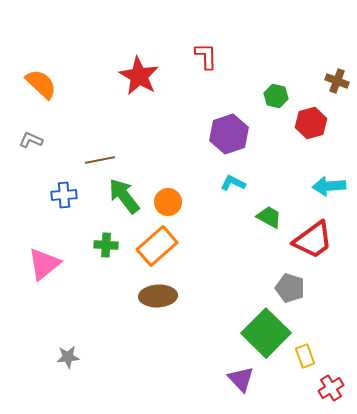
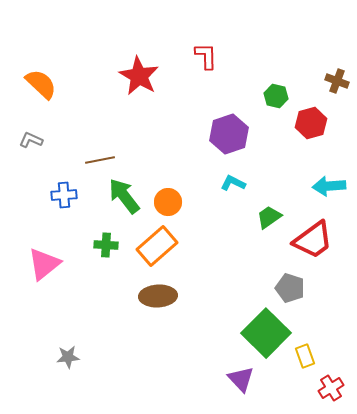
green trapezoid: rotated 64 degrees counterclockwise
